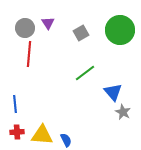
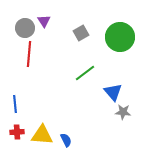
purple triangle: moved 4 px left, 2 px up
green circle: moved 7 px down
gray star: rotated 21 degrees counterclockwise
